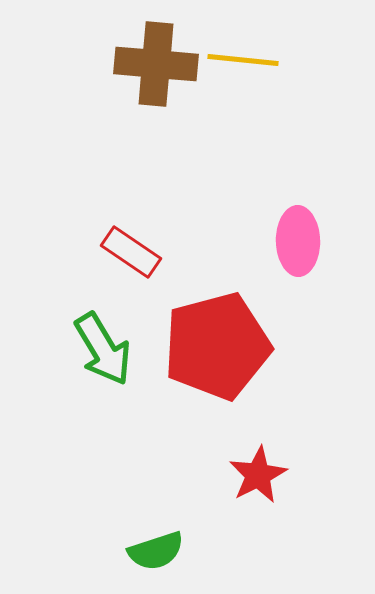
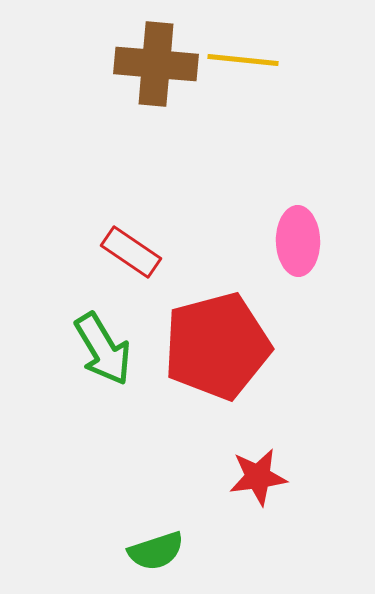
red star: moved 2 px down; rotated 20 degrees clockwise
